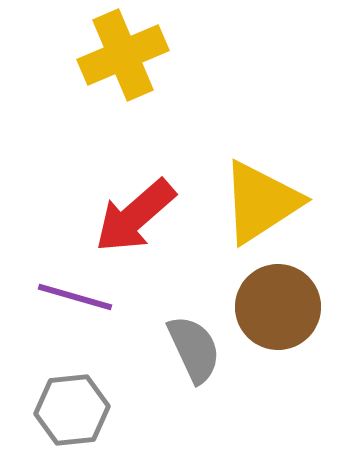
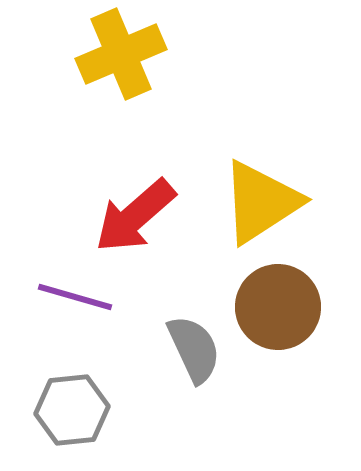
yellow cross: moved 2 px left, 1 px up
